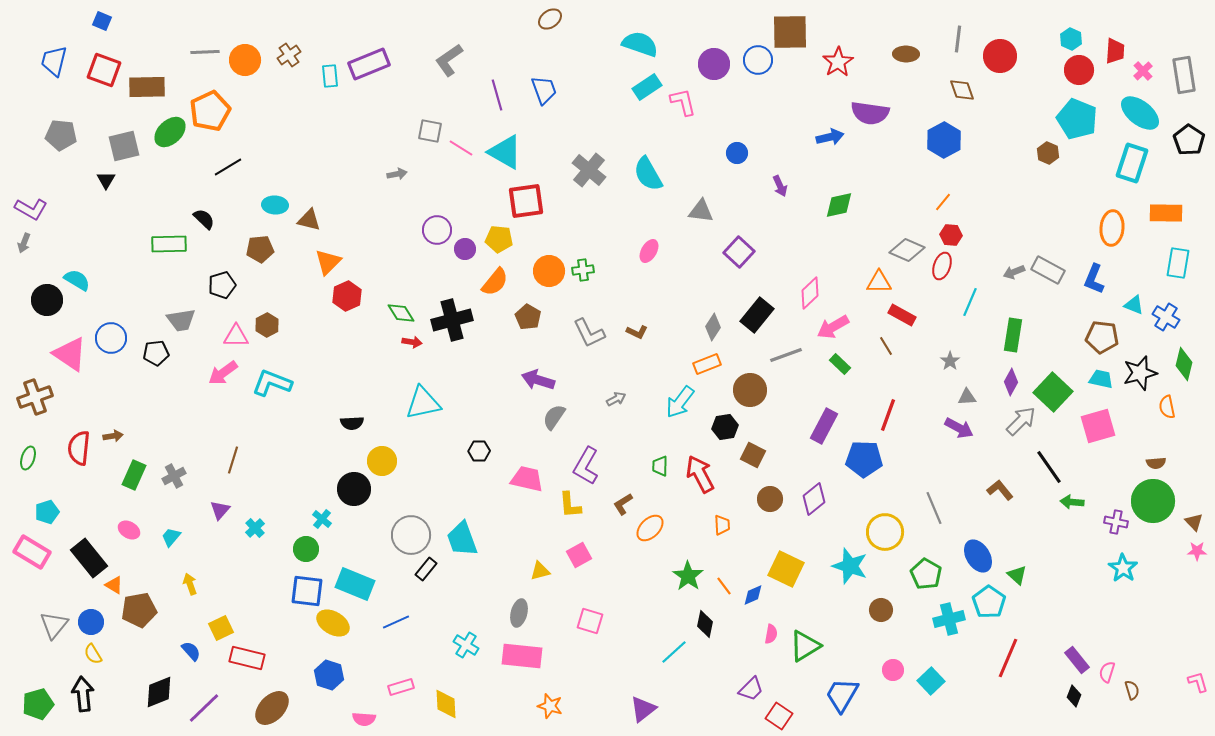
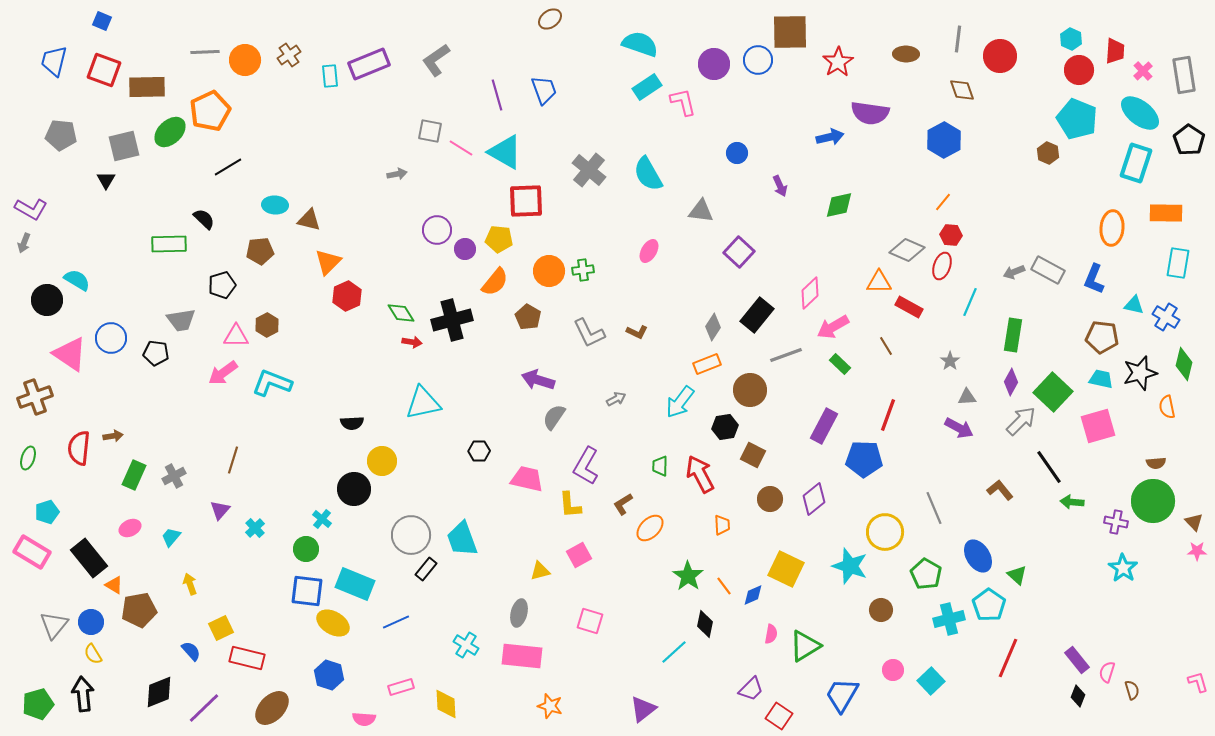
gray L-shape at (449, 60): moved 13 px left
cyan rectangle at (1132, 163): moved 4 px right
red square at (526, 201): rotated 6 degrees clockwise
brown pentagon at (260, 249): moved 2 px down
cyan triangle at (1134, 305): rotated 10 degrees counterclockwise
red rectangle at (902, 315): moved 7 px right, 8 px up
black pentagon at (156, 353): rotated 15 degrees clockwise
pink ellipse at (129, 530): moved 1 px right, 2 px up; rotated 55 degrees counterclockwise
cyan pentagon at (989, 602): moved 3 px down
black diamond at (1074, 696): moved 4 px right
